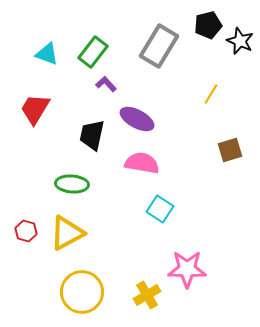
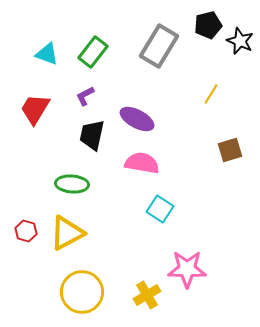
purple L-shape: moved 21 px left, 12 px down; rotated 75 degrees counterclockwise
